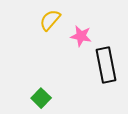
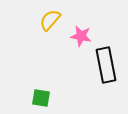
green square: rotated 36 degrees counterclockwise
